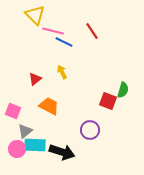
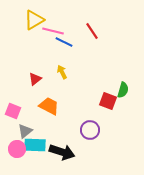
yellow triangle: moved 1 px left, 5 px down; rotated 45 degrees clockwise
